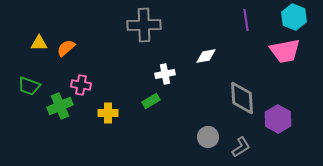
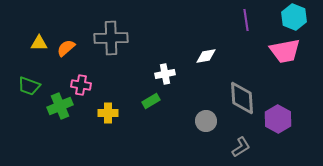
gray cross: moved 33 px left, 13 px down
gray circle: moved 2 px left, 16 px up
